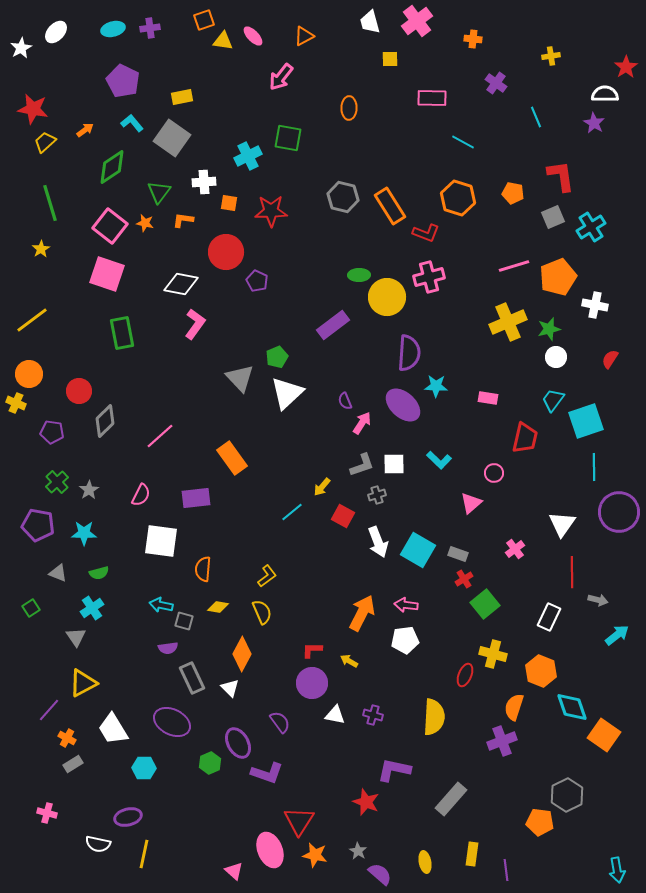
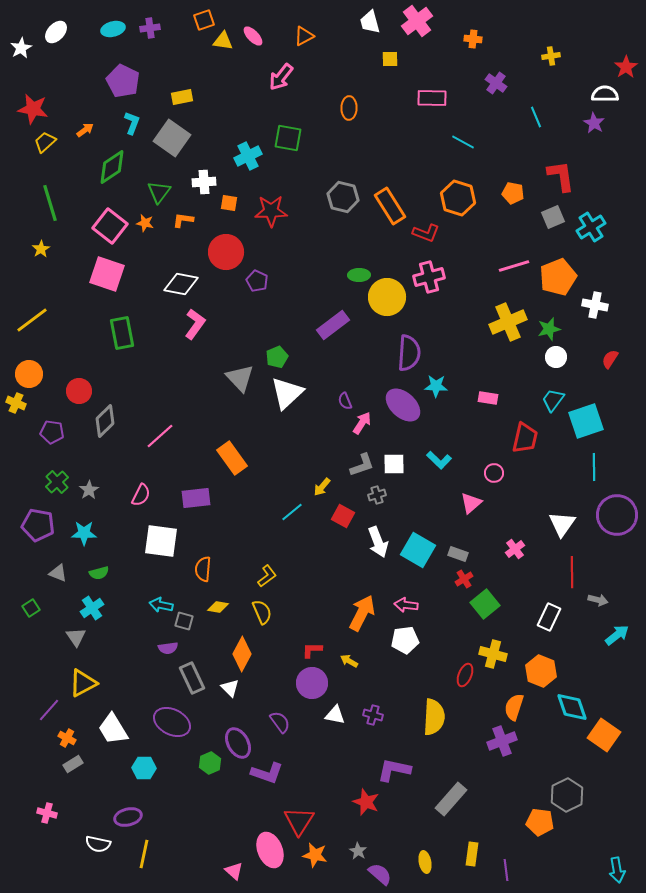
cyan L-shape at (132, 123): rotated 60 degrees clockwise
purple circle at (619, 512): moved 2 px left, 3 px down
